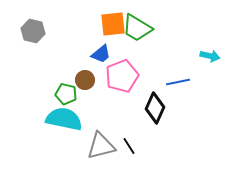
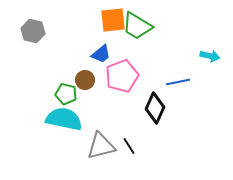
orange square: moved 4 px up
green trapezoid: moved 2 px up
